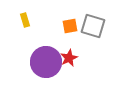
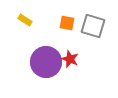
yellow rectangle: rotated 40 degrees counterclockwise
orange square: moved 3 px left, 3 px up; rotated 21 degrees clockwise
red star: moved 1 px right, 1 px down; rotated 24 degrees counterclockwise
